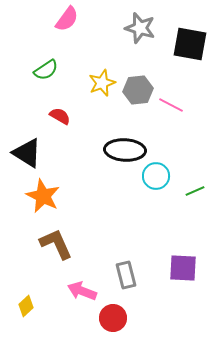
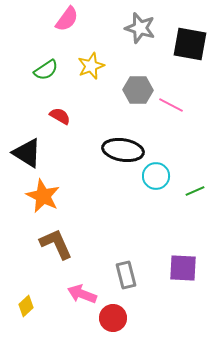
yellow star: moved 11 px left, 17 px up
gray hexagon: rotated 8 degrees clockwise
black ellipse: moved 2 px left; rotated 6 degrees clockwise
pink arrow: moved 3 px down
